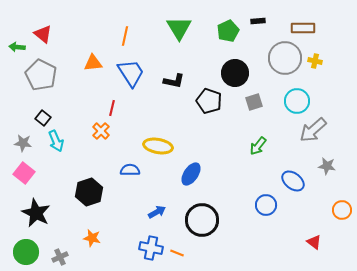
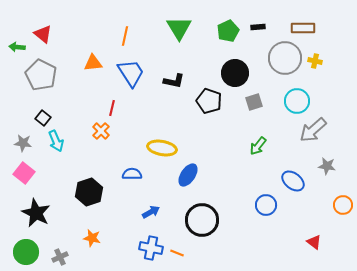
black rectangle at (258, 21): moved 6 px down
yellow ellipse at (158, 146): moved 4 px right, 2 px down
blue semicircle at (130, 170): moved 2 px right, 4 px down
blue ellipse at (191, 174): moved 3 px left, 1 px down
orange circle at (342, 210): moved 1 px right, 5 px up
blue arrow at (157, 212): moved 6 px left
